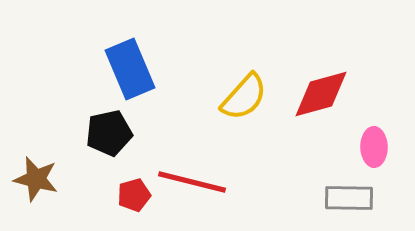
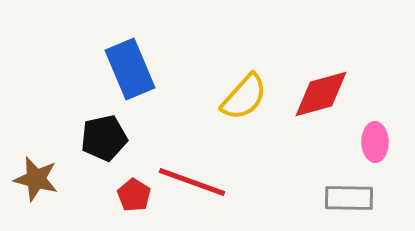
black pentagon: moved 5 px left, 5 px down
pink ellipse: moved 1 px right, 5 px up
red line: rotated 6 degrees clockwise
red pentagon: rotated 24 degrees counterclockwise
